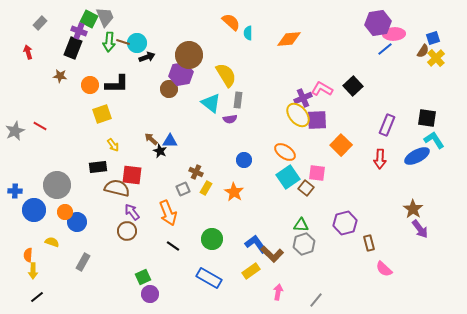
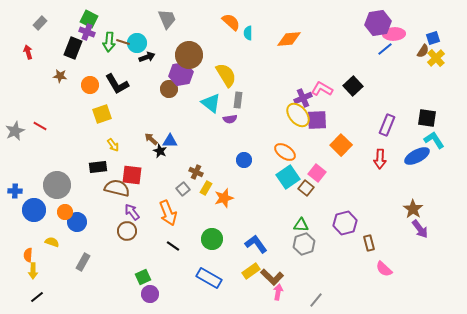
gray trapezoid at (105, 17): moved 62 px right, 2 px down
purple cross at (79, 31): moved 8 px right, 1 px down
black L-shape at (117, 84): rotated 60 degrees clockwise
pink square at (317, 173): rotated 30 degrees clockwise
gray square at (183, 189): rotated 16 degrees counterclockwise
orange star at (234, 192): moved 10 px left, 6 px down; rotated 24 degrees clockwise
brown L-shape at (272, 254): moved 23 px down
